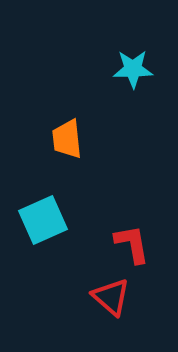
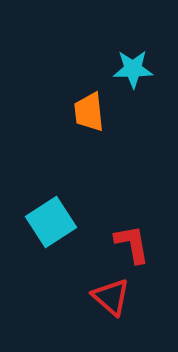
orange trapezoid: moved 22 px right, 27 px up
cyan square: moved 8 px right, 2 px down; rotated 9 degrees counterclockwise
